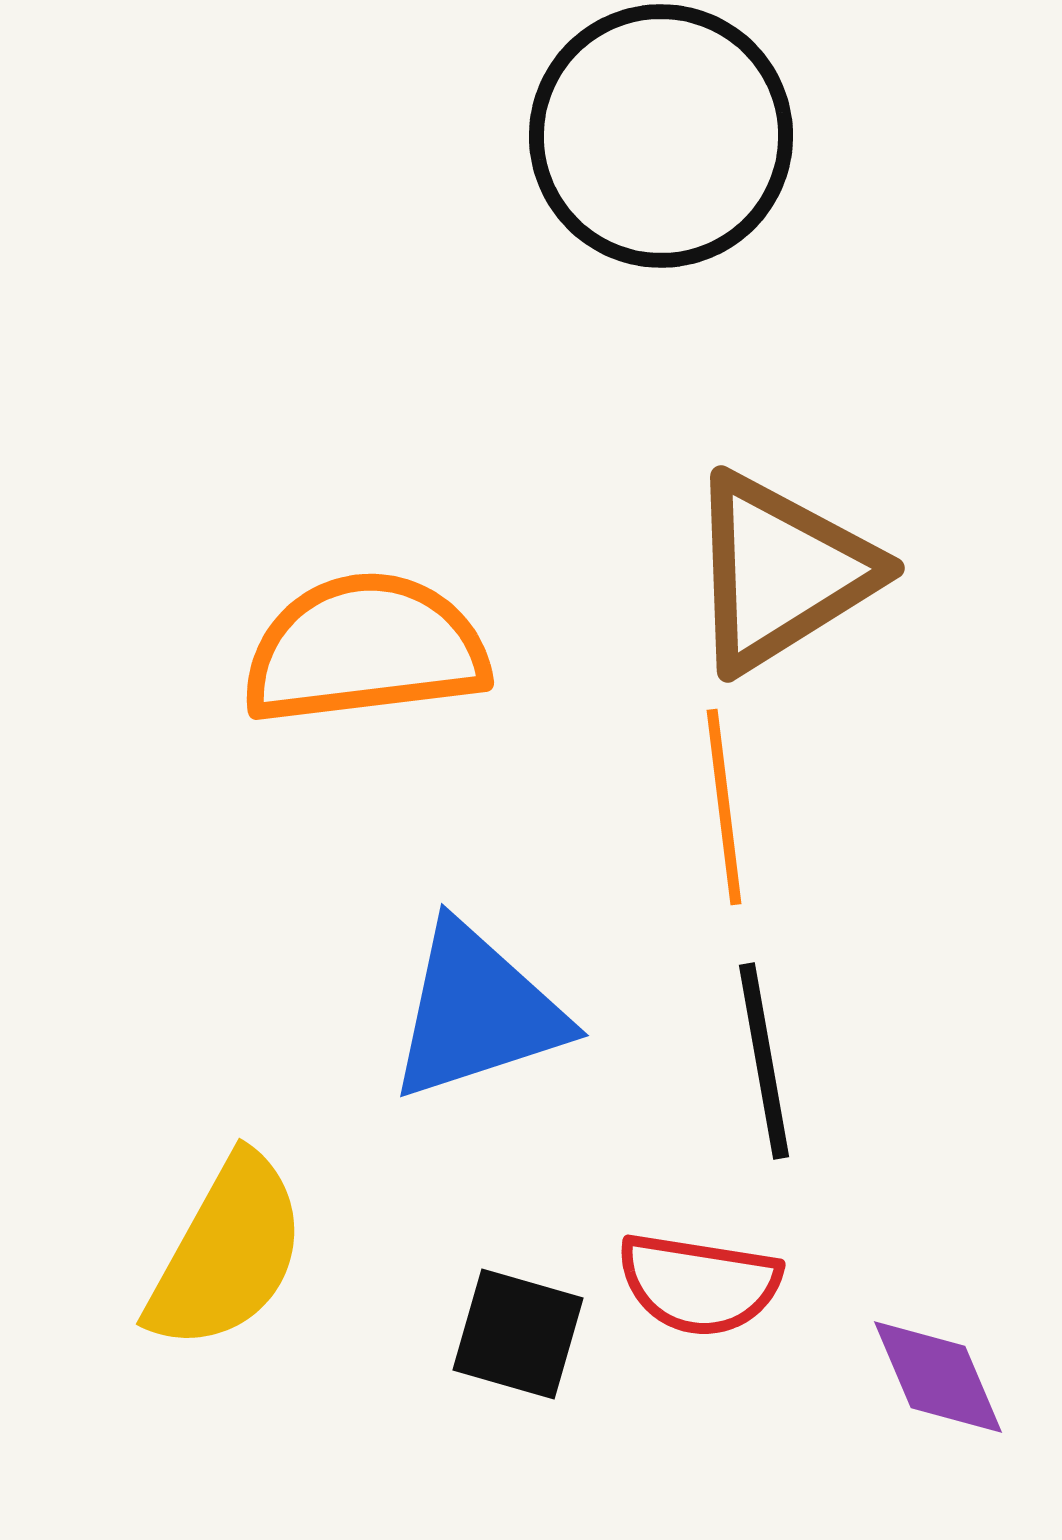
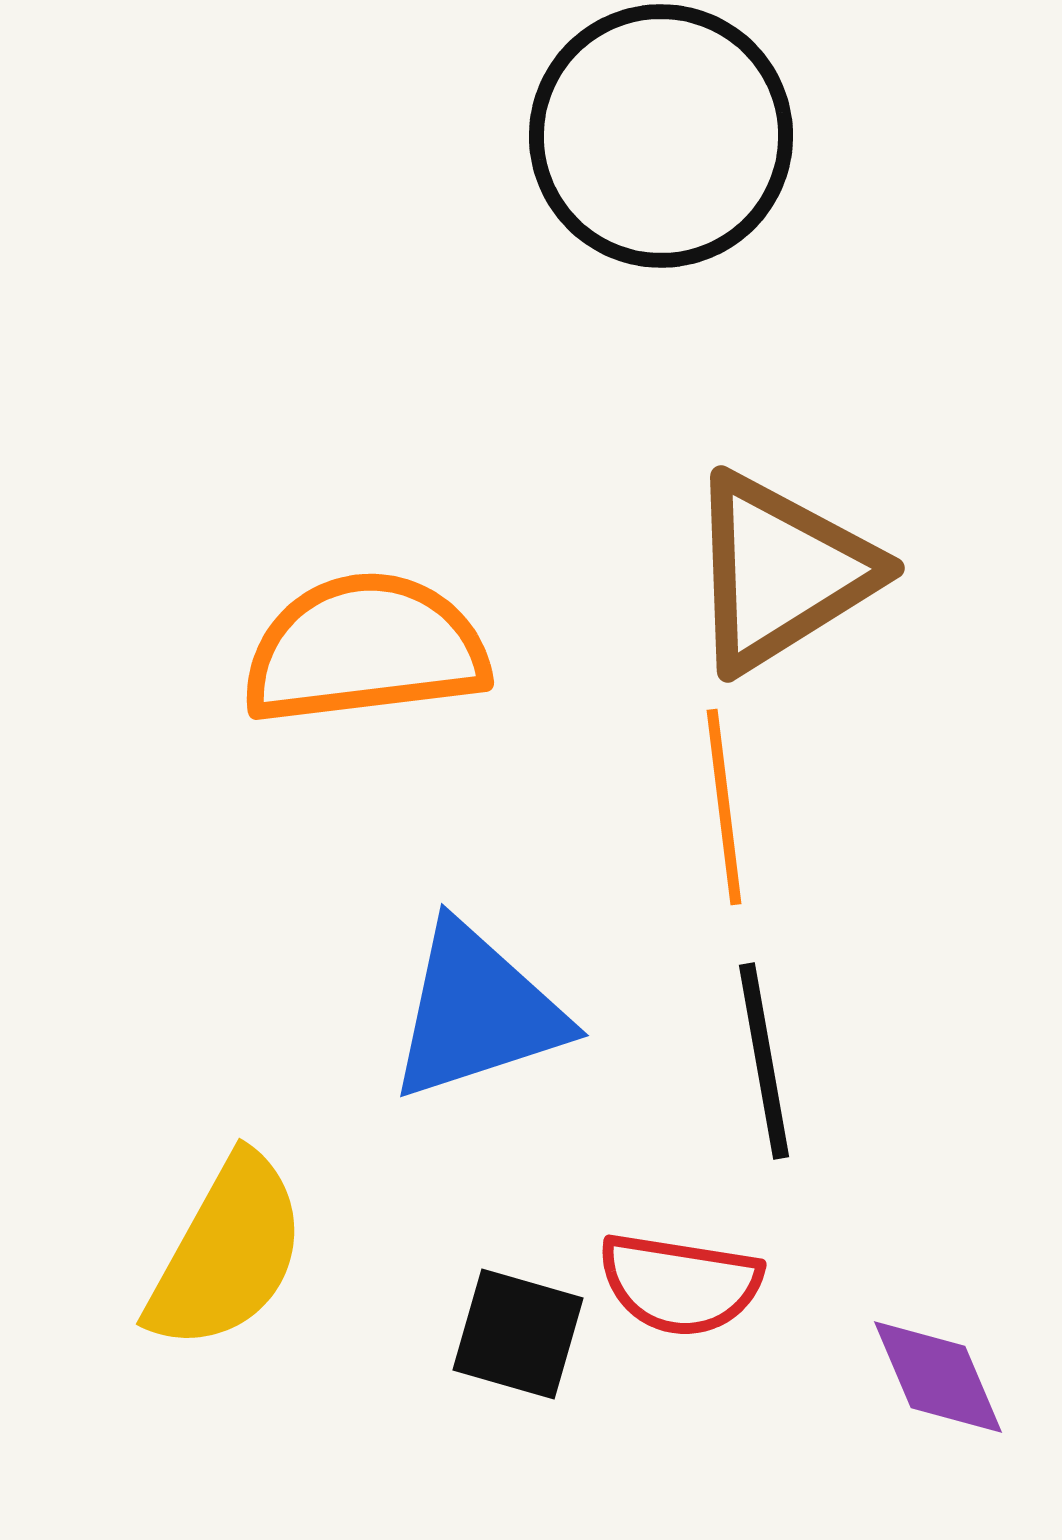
red semicircle: moved 19 px left
